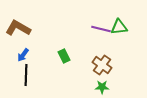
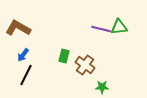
green rectangle: rotated 40 degrees clockwise
brown cross: moved 17 px left
black line: rotated 25 degrees clockwise
